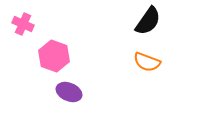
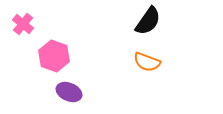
pink cross: rotated 15 degrees clockwise
